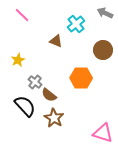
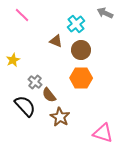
brown circle: moved 22 px left
yellow star: moved 5 px left
brown semicircle: rotated 14 degrees clockwise
brown star: moved 6 px right, 1 px up
